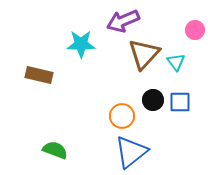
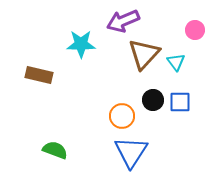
blue triangle: rotated 18 degrees counterclockwise
